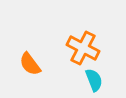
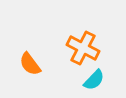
cyan semicircle: rotated 65 degrees clockwise
